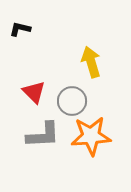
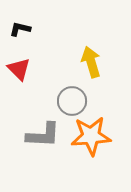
red triangle: moved 15 px left, 23 px up
gray L-shape: rotated 6 degrees clockwise
